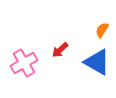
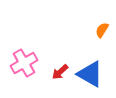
red arrow: moved 22 px down
blue triangle: moved 7 px left, 12 px down
